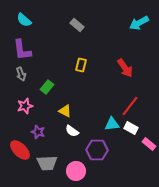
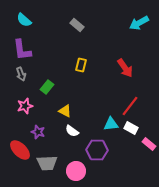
cyan triangle: moved 1 px left
